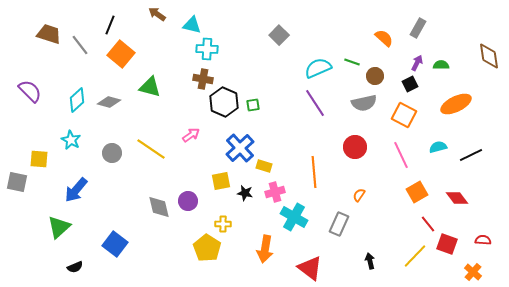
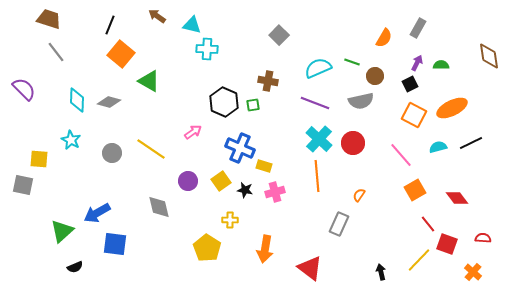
brown arrow at (157, 14): moved 2 px down
brown trapezoid at (49, 34): moved 15 px up
orange semicircle at (384, 38): rotated 78 degrees clockwise
gray line at (80, 45): moved 24 px left, 7 px down
brown cross at (203, 79): moved 65 px right, 2 px down
green triangle at (150, 87): moved 1 px left, 6 px up; rotated 15 degrees clockwise
purple semicircle at (30, 91): moved 6 px left, 2 px up
cyan diamond at (77, 100): rotated 45 degrees counterclockwise
purple line at (315, 103): rotated 36 degrees counterclockwise
gray semicircle at (364, 103): moved 3 px left, 2 px up
orange ellipse at (456, 104): moved 4 px left, 4 px down
orange square at (404, 115): moved 10 px right
pink arrow at (191, 135): moved 2 px right, 3 px up
red circle at (355, 147): moved 2 px left, 4 px up
blue cross at (240, 148): rotated 24 degrees counterclockwise
pink line at (401, 155): rotated 16 degrees counterclockwise
black line at (471, 155): moved 12 px up
orange line at (314, 172): moved 3 px right, 4 px down
yellow square at (221, 181): rotated 24 degrees counterclockwise
gray square at (17, 182): moved 6 px right, 3 px down
blue arrow at (76, 190): moved 21 px right, 23 px down; rotated 20 degrees clockwise
orange square at (417, 192): moved 2 px left, 2 px up
black star at (245, 193): moved 3 px up
purple circle at (188, 201): moved 20 px up
cyan cross at (294, 217): moved 25 px right, 78 px up; rotated 12 degrees clockwise
yellow cross at (223, 224): moved 7 px right, 4 px up
green triangle at (59, 227): moved 3 px right, 4 px down
red semicircle at (483, 240): moved 2 px up
blue square at (115, 244): rotated 30 degrees counterclockwise
yellow line at (415, 256): moved 4 px right, 4 px down
black arrow at (370, 261): moved 11 px right, 11 px down
